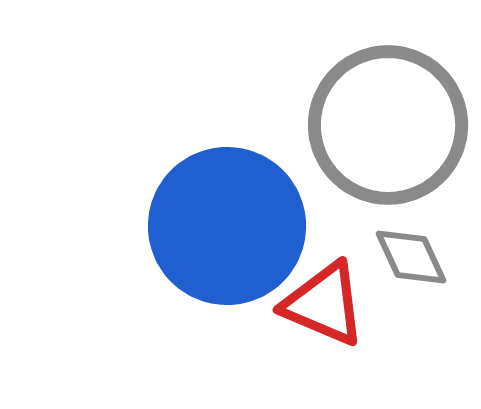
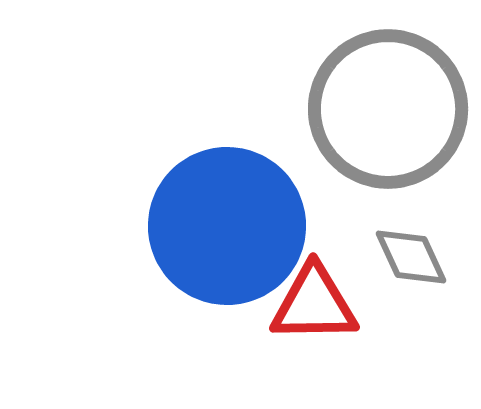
gray circle: moved 16 px up
red triangle: moved 10 px left; rotated 24 degrees counterclockwise
